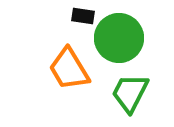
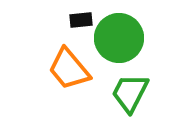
black rectangle: moved 2 px left, 4 px down; rotated 15 degrees counterclockwise
orange trapezoid: rotated 9 degrees counterclockwise
